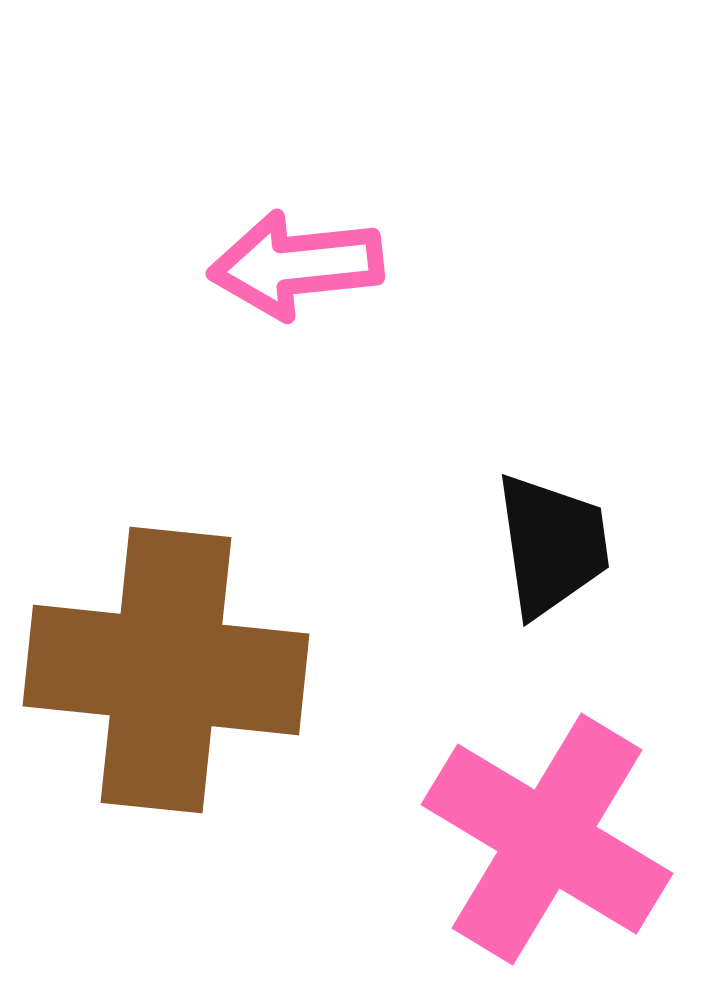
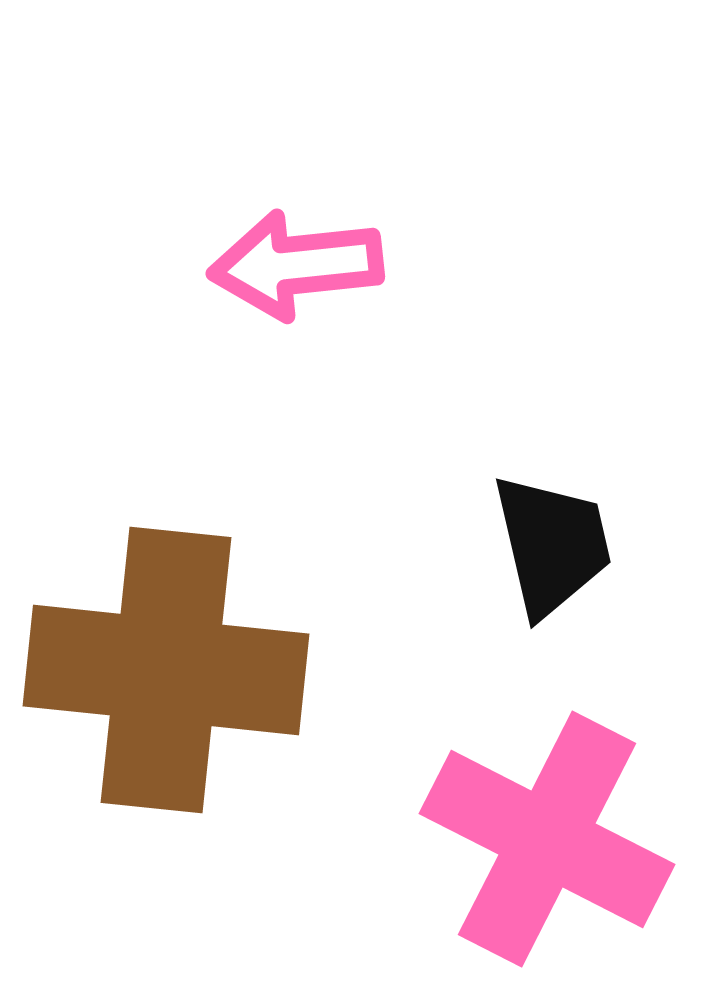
black trapezoid: rotated 5 degrees counterclockwise
pink cross: rotated 4 degrees counterclockwise
